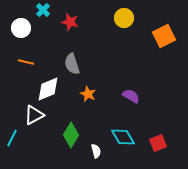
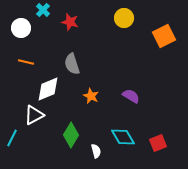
orange star: moved 3 px right, 2 px down
